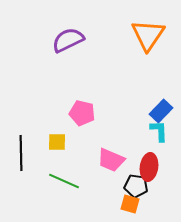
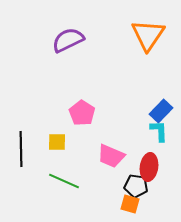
pink pentagon: rotated 20 degrees clockwise
black line: moved 4 px up
pink trapezoid: moved 4 px up
